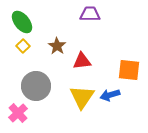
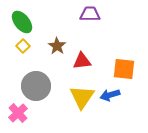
orange square: moved 5 px left, 1 px up
